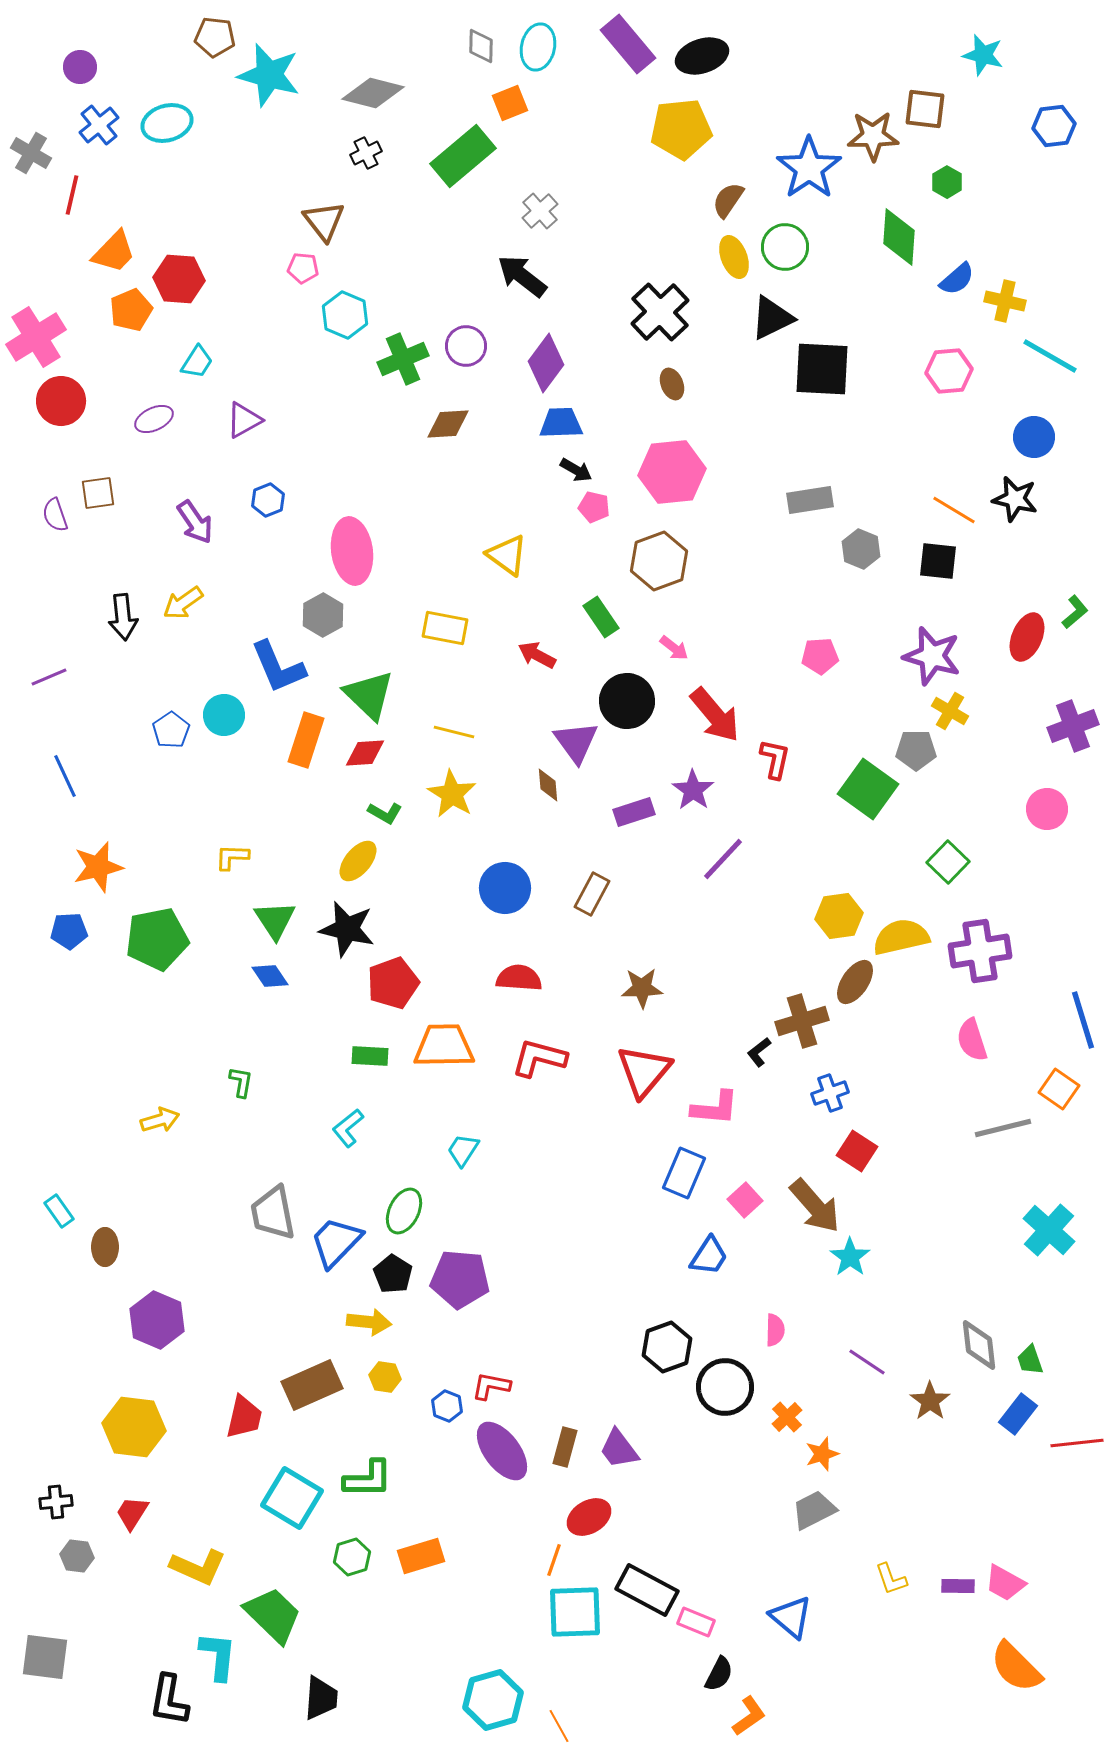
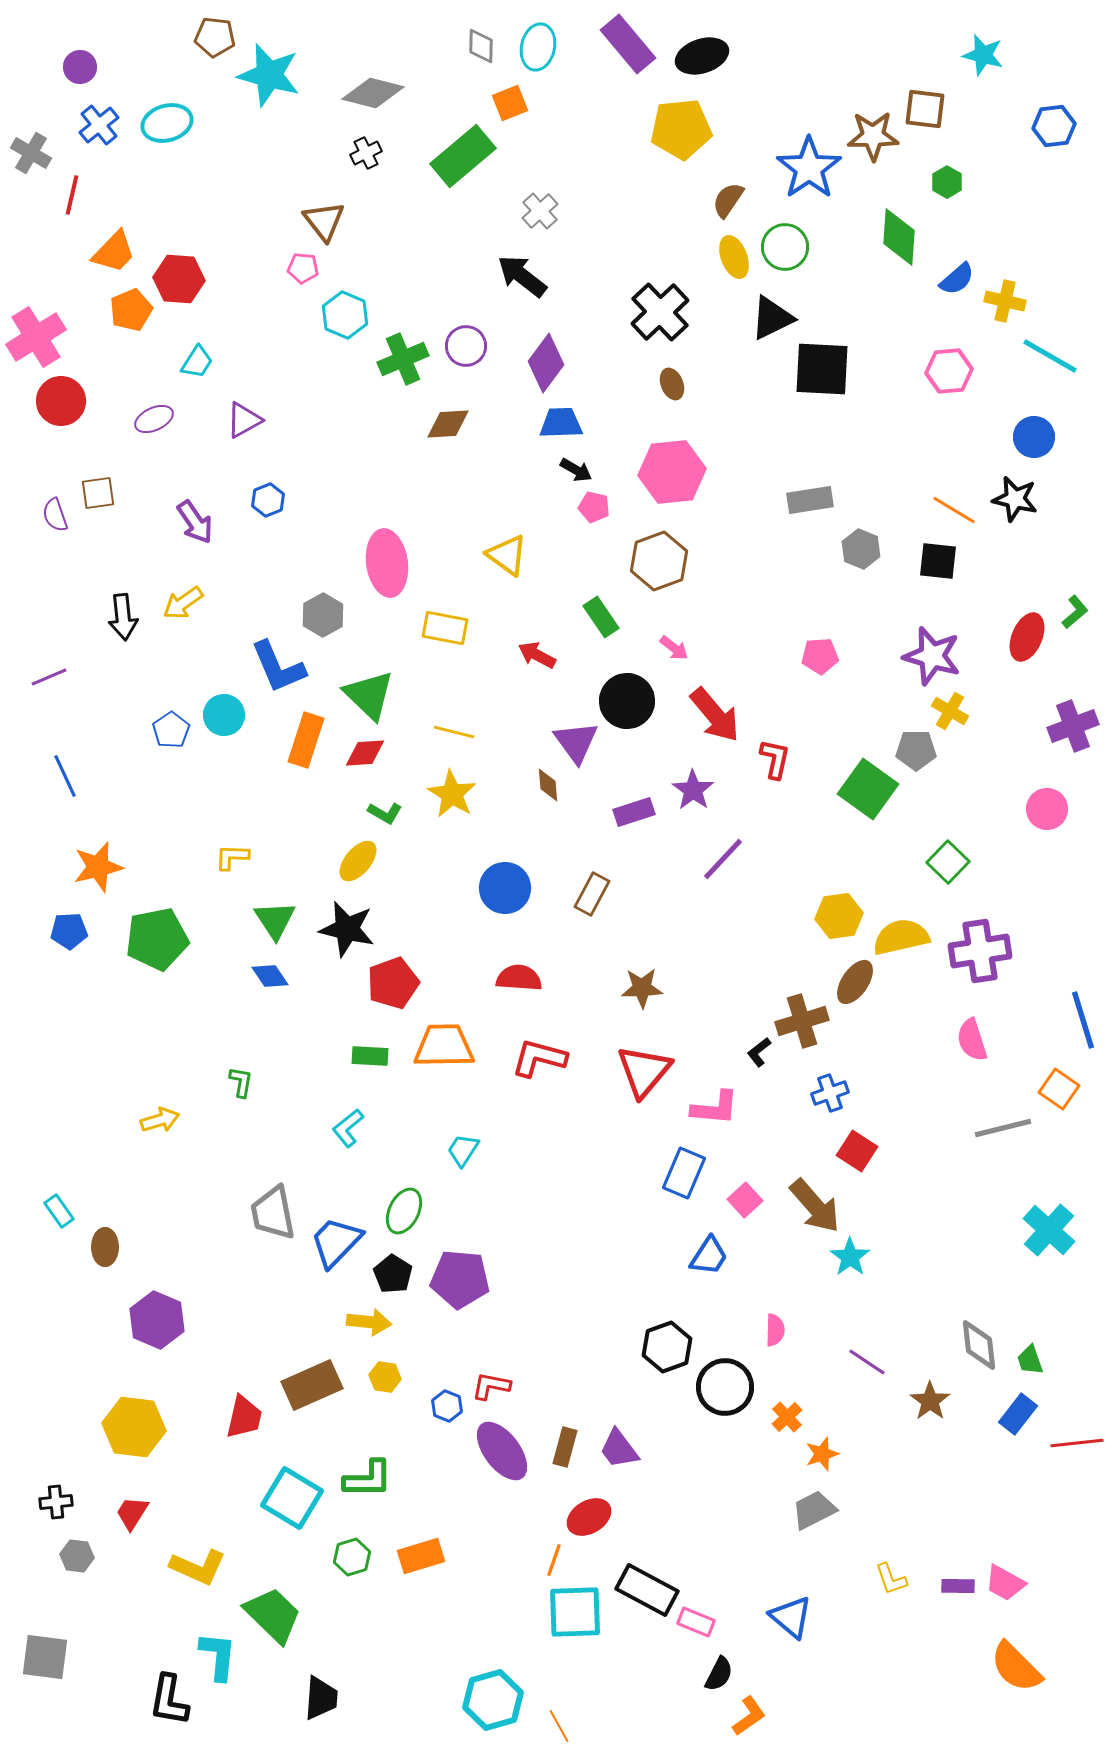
pink ellipse at (352, 551): moved 35 px right, 12 px down
